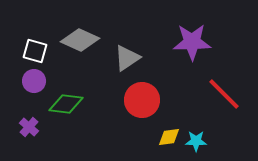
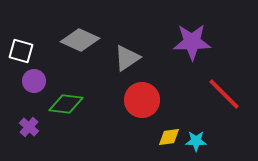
white square: moved 14 px left
